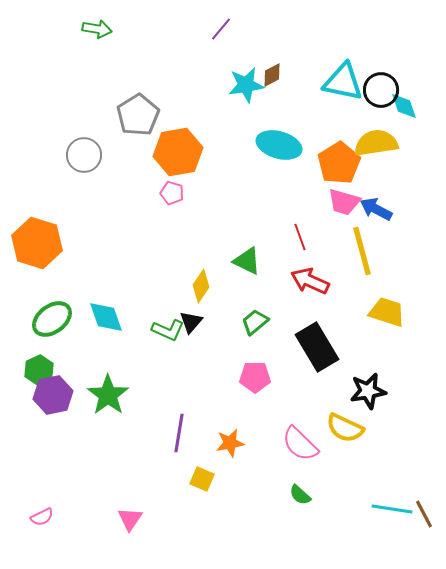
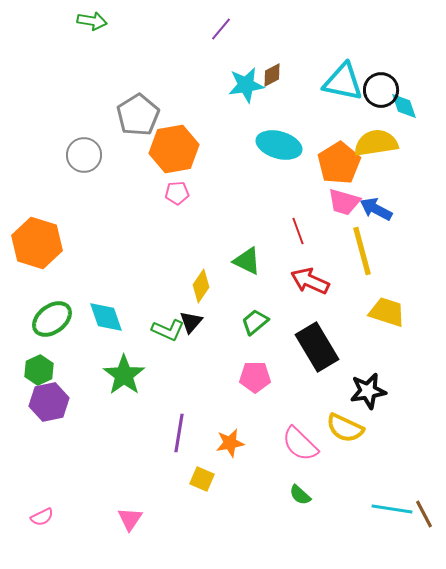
green arrow at (97, 29): moved 5 px left, 8 px up
orange hexagon at (178, 152): moved 4 px left, 3 px up
pink pentagon at (172, 193): moved 5 px right; rotated 20 degrees counterclockwise
red line at (300, 237): moved 2 px left, 6 px up
purple hexagon at (53, 395): moved 4 px left, 7 px down
green star at (108, 395): moved 16 px right, 20 px up
